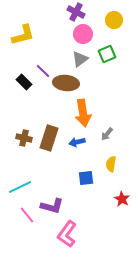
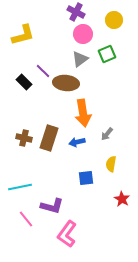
cyan line: rotated 15 degrees clockwise
pink line: moved 1 px left, 4 px down
